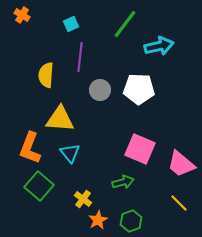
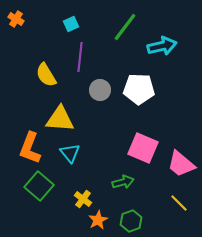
orange cross: moved 6 px left, 4 px down
green line: moved 3 px down
cyan arrow: moved 3 px right
yellow semicircle: rotated 35 degrees counterclockwise
pink square: moved 3 px right, 1 px up
